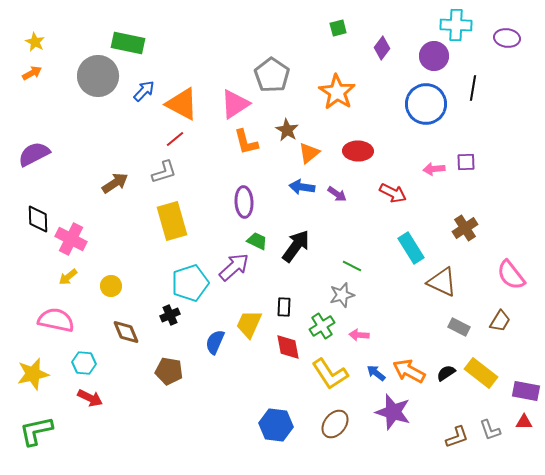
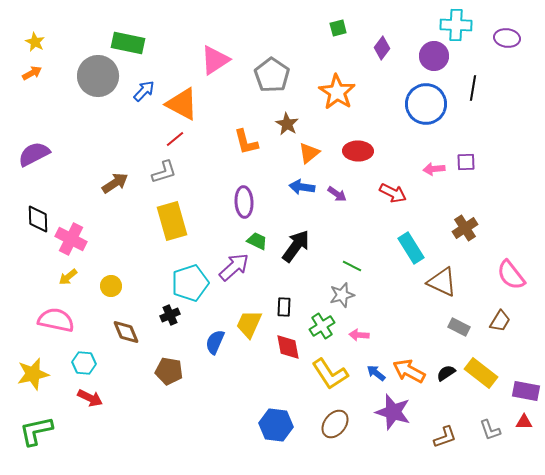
pink triangle at (235, 104): moved 20 px left, 44 px up
brown star at (287, 130): moved 6 px up
brown L-shape at (457, 437): moved 12 px left
